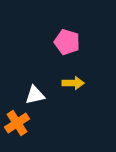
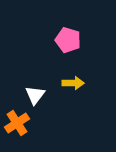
pink pentagon: moved 1 px right, 2 px up
white triangle: rotated 40 degrees counterclockwise
